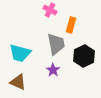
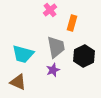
pink cross: rotated 24 degrees clockwise
orange rectangle: moved 1 px right, 2 px up
gray trapezoid: moved 3 px down
cyan trapezoid: moved 3 px right, 1 px down
purple star: rotated 16 degrees clockwise
